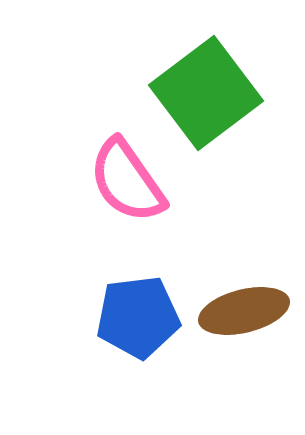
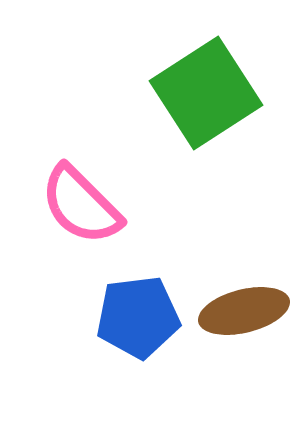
green square: rotated 4 degrees clockwise
pink semicircle: moved 46 px left, 24 px down; rotated 10 degrees counterclockwise
